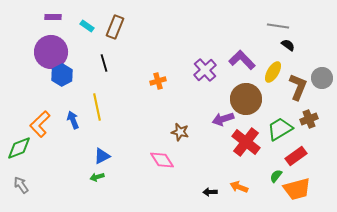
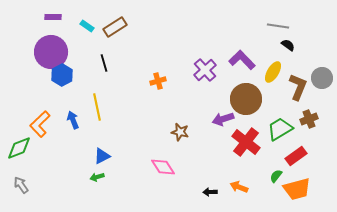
brown rectangle: rotated 35 degrees clockwise
pink diamond: moved 1 px right, 7 px down
